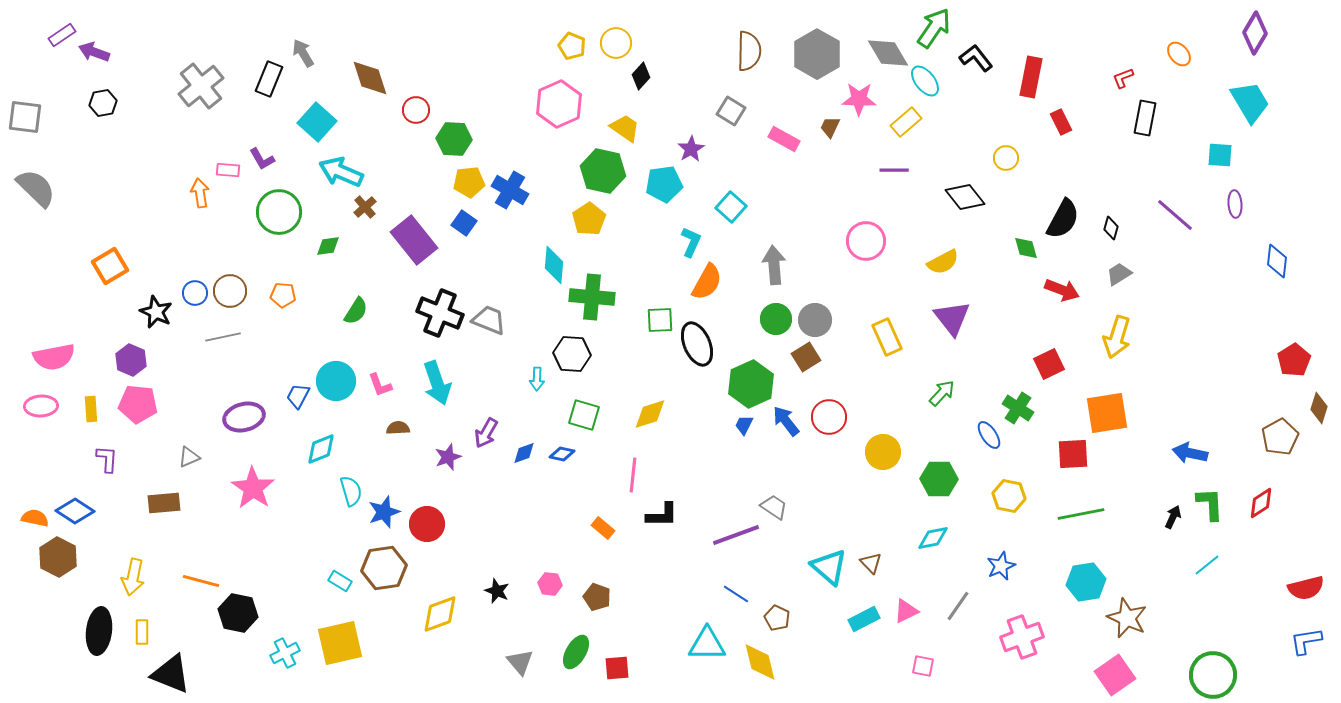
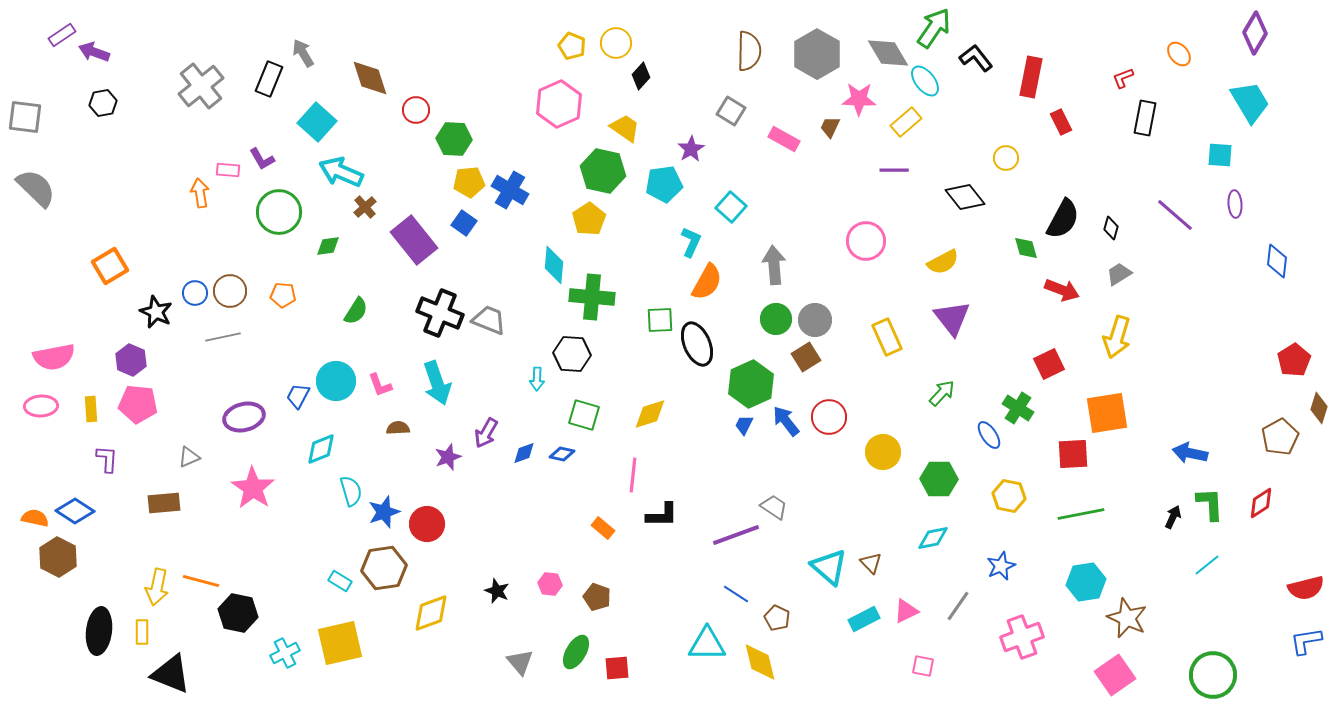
yellow arrow at (133, 577): moved 24 px right, 10 px down
yellow diamond at (440, 614): moved 9 px left, 1 px up
